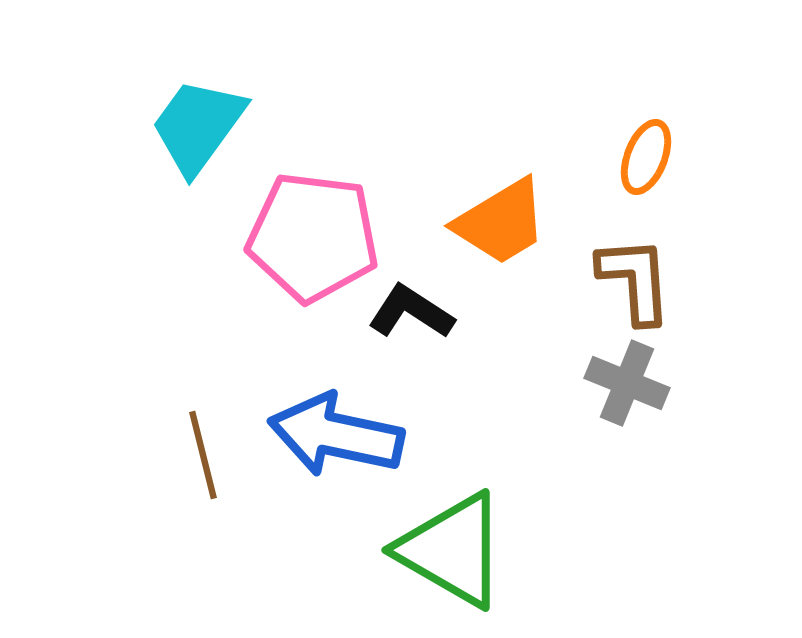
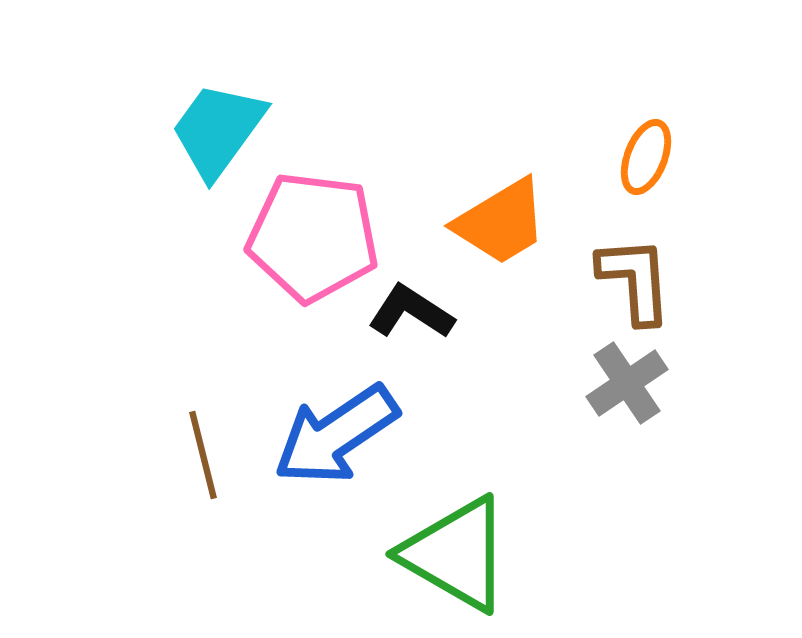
cyan trapezoid: moved 20 px right, 4 px down
gray cross: rotated 34 degrees clockwise
blue arrow: rotated 46 degrees counterclockwise
green triangle: moved 4 px right, 4 px down
